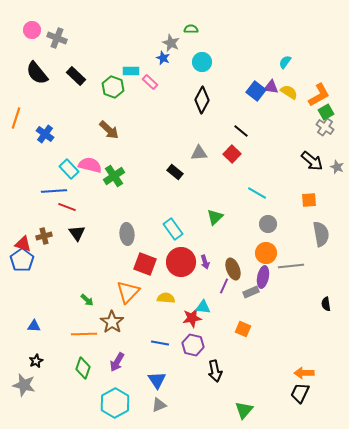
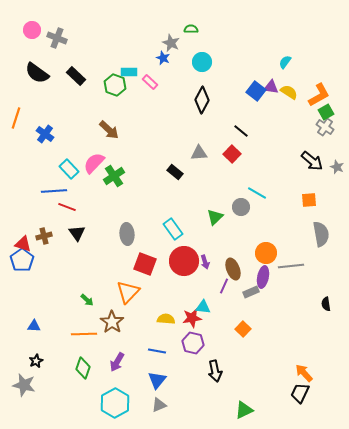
cyan rectangle at (131, 71): moved 2 px left, 1 px down
black semicircle at (37, 73): rotated 15 degrees counterclockwise
green hexagon at (113, 87): moved 2 px right, 2 px up
pink semicircle at (90, 165): moved 4 px right, 2 px up; rotated 60 degrees counterclockwise
gray circle at (268, 224): moved 27 px left, 17 px up
red circle at (181, 262): moved 3 px right, 1 px up
yellow semicircle at (166, 298): moved 21 px down
orange square at (243, 329): rotated 21 degrees clockwise
blue line at (160, 343): moved 3 px left, 8 px down
purple hexagon at (193, 345): moved 2 px up
orange arrow at (304, 373): rotated 48 degrees clockwise
blue triangle at (157, 380): rotated 12 degrees clockwise
green triangle at (244, 410): rotated 24 degrees clockwise
